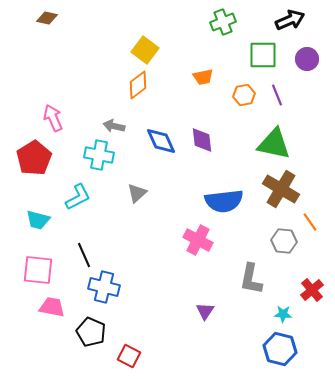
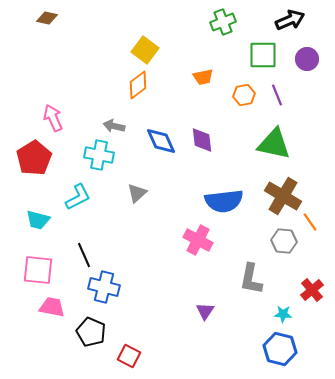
brown cross: moved 2 px right, 7 px down
